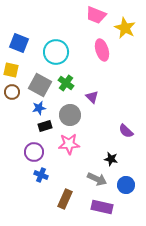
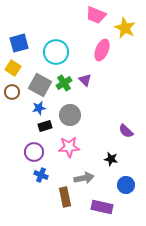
blue square: rotated 36 degrees counterclockwise
pink ellipse: rotated 40 degrees clockwise
yellow square: moved 2 px right, 2 px up; rotated 21 degrees clockwise
green cross: moved 2 px left; rotated 21 degrees clockwise
purple triangle: moved 7 px left, 17 px up
pink star: moved 3 px down
gray arrow: moved 13 px left, 1 px up; rotated 36 degrees counterclockwise
brown rectangle: moved 2 px up; rotated 36 degrees counterclockwise
